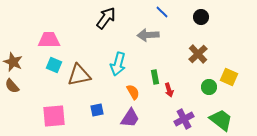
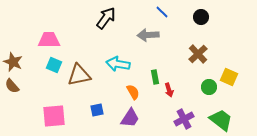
cyan arrow: rotated 85 degrees clockwise
